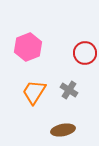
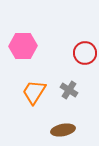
pink hexagon: moved 5 px left, 1 px up; rotated 20 degrees clockwise
